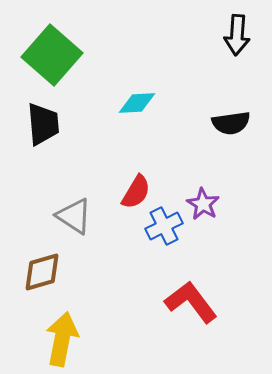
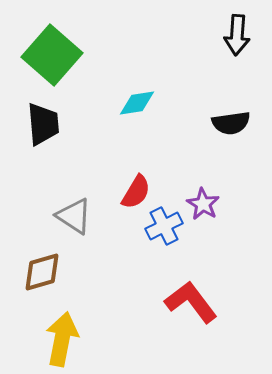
cyan diamond: rotated 6 degrees counterclockwise
